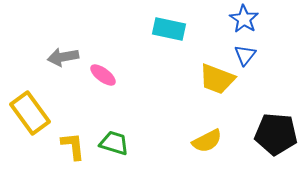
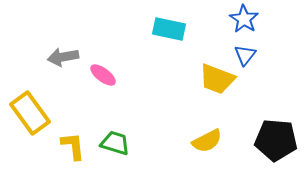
black pentagon: moved 6 px down
green trapezoid: moved 1 px right
